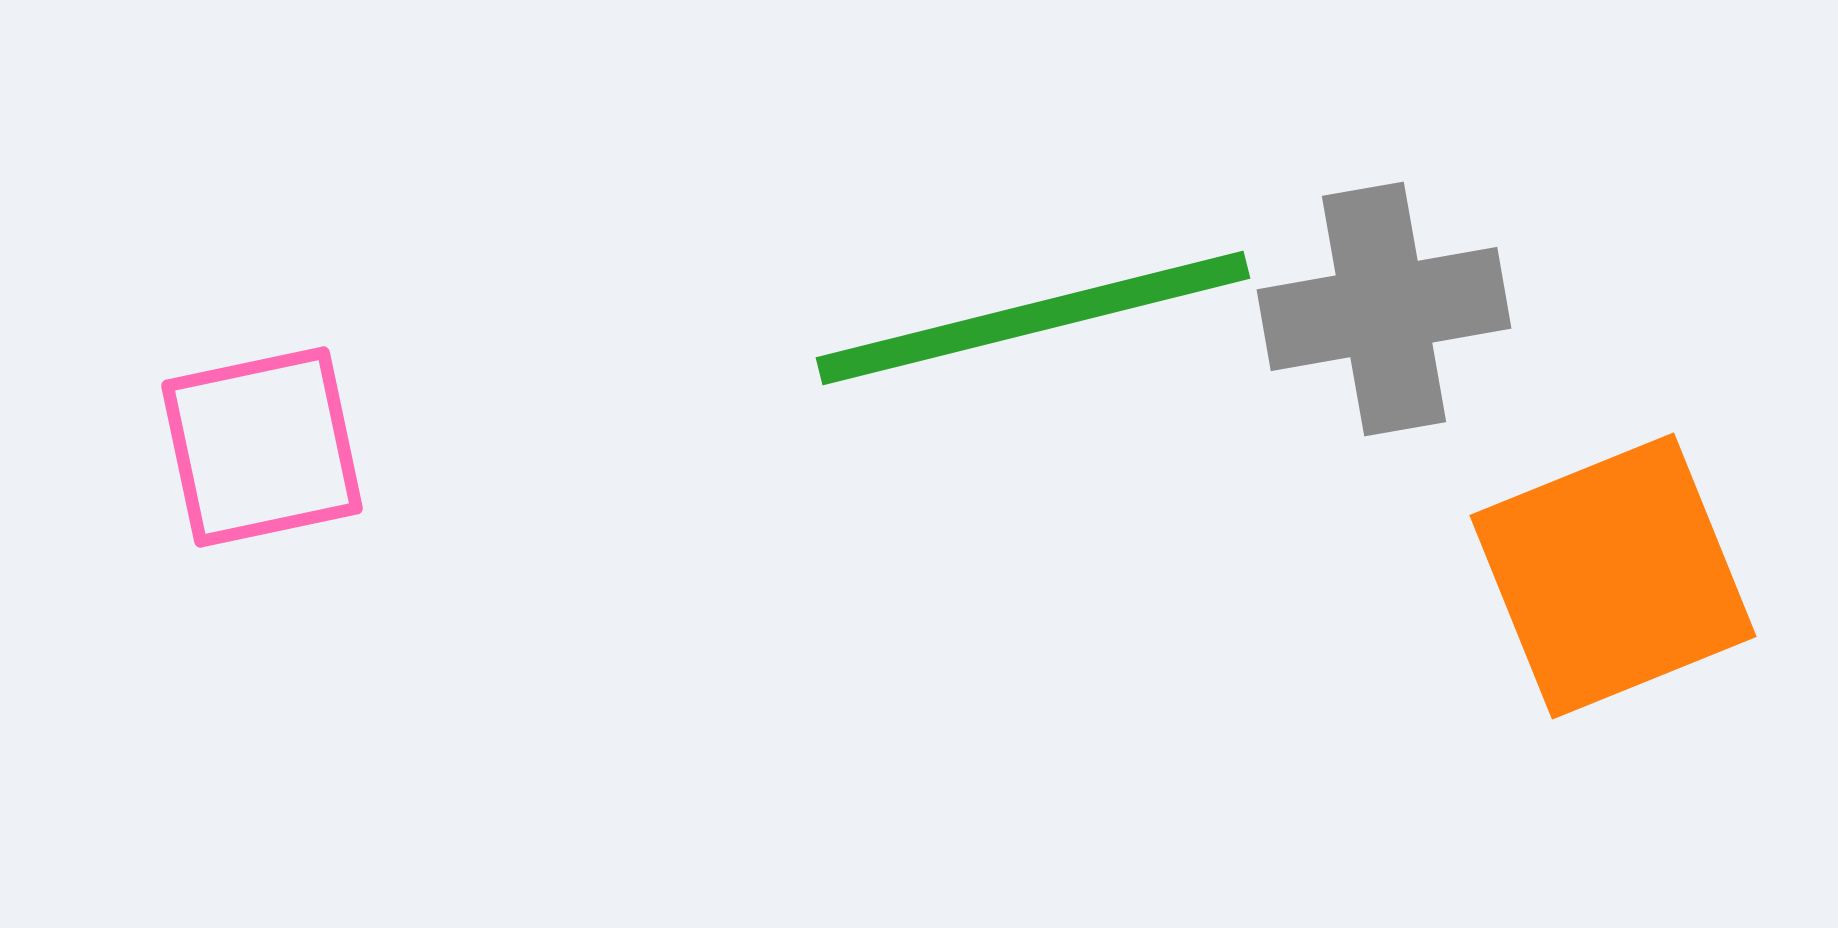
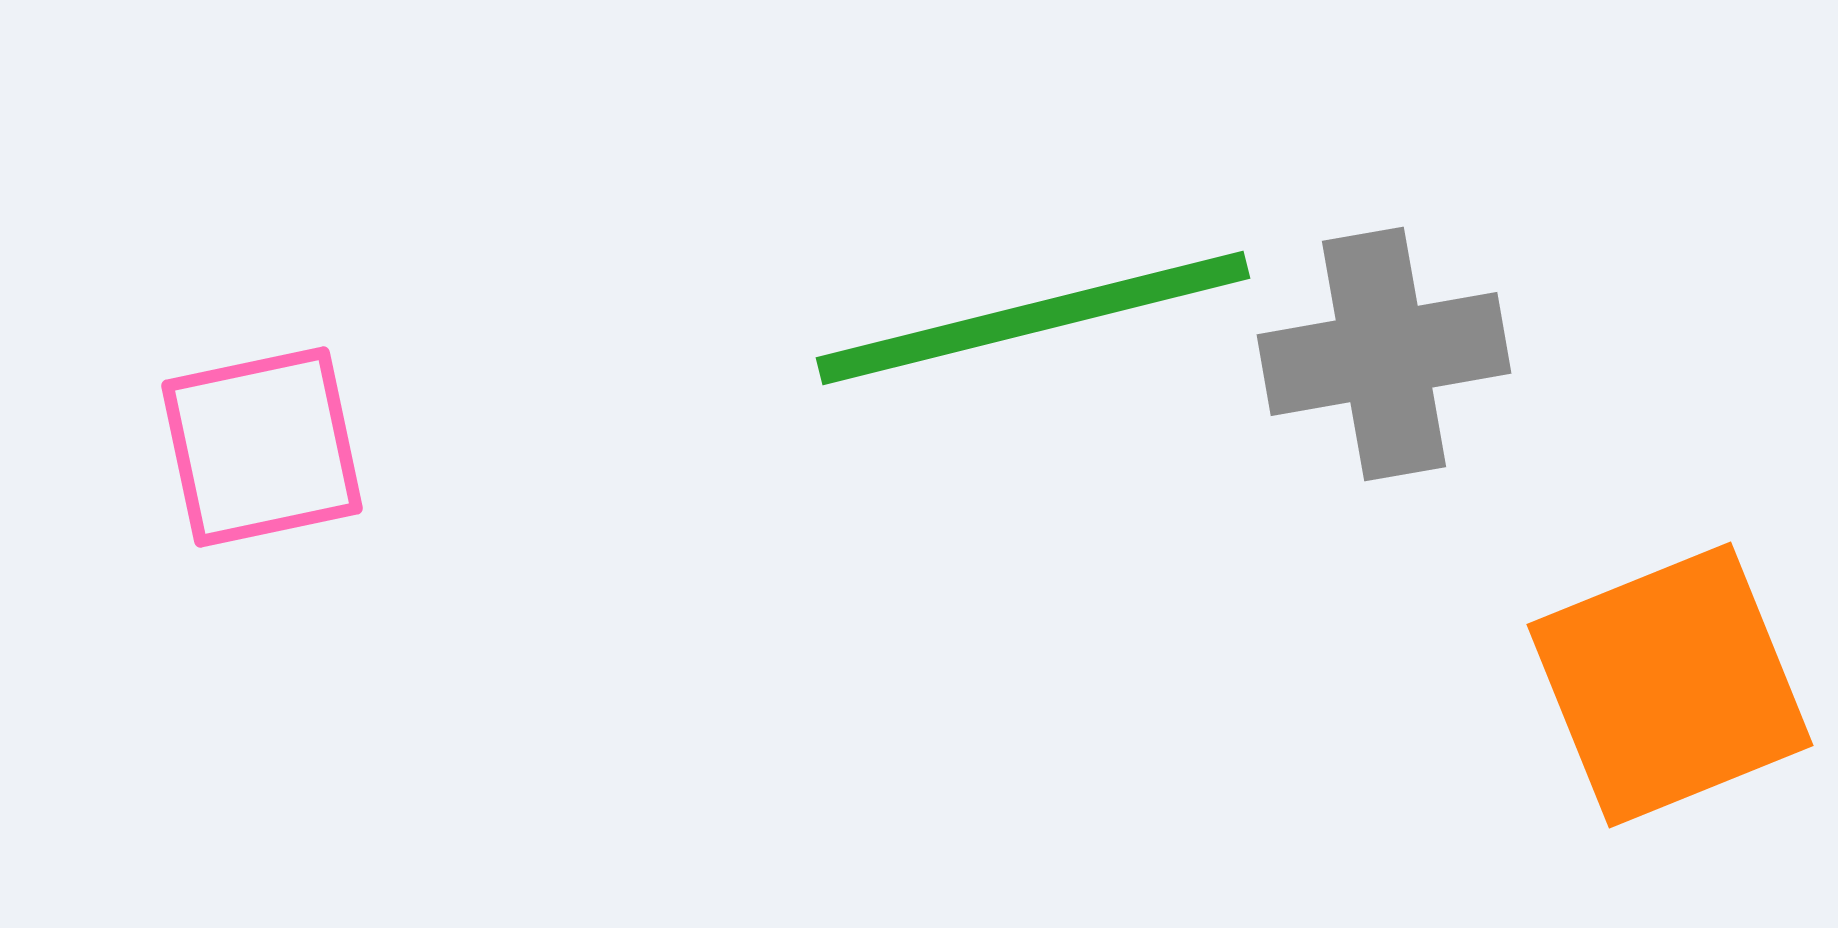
gray cross: moved 45 px down
orange square: moved 57 px right, 109 px down
